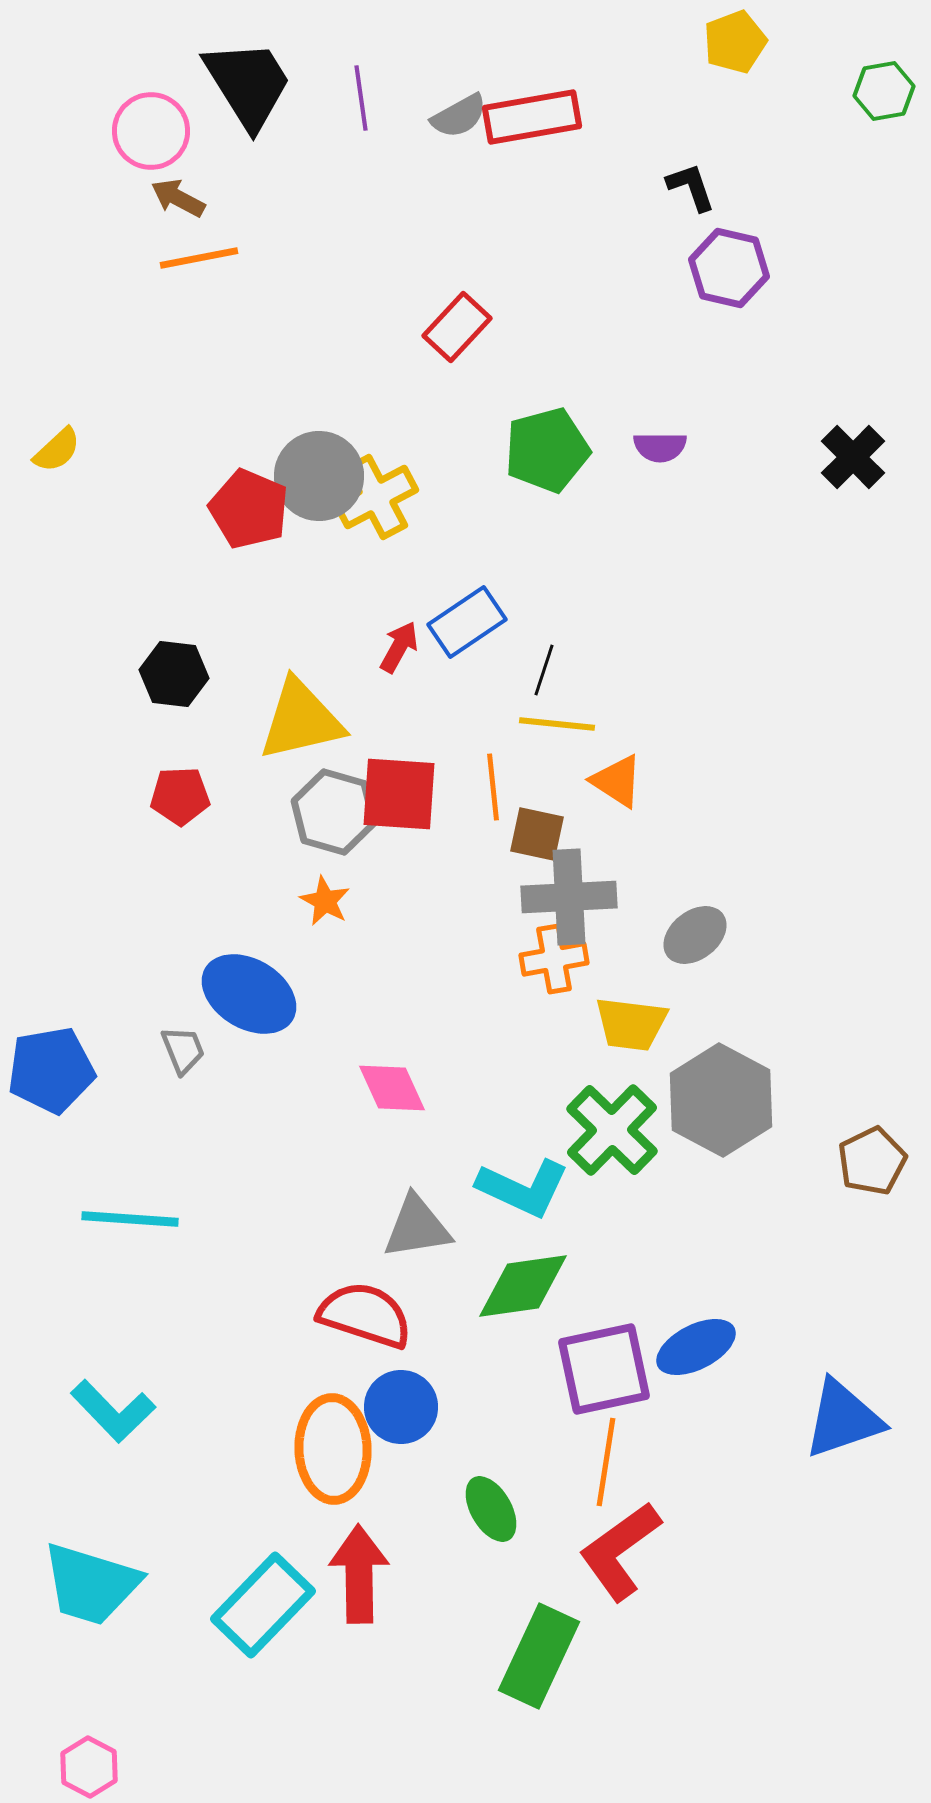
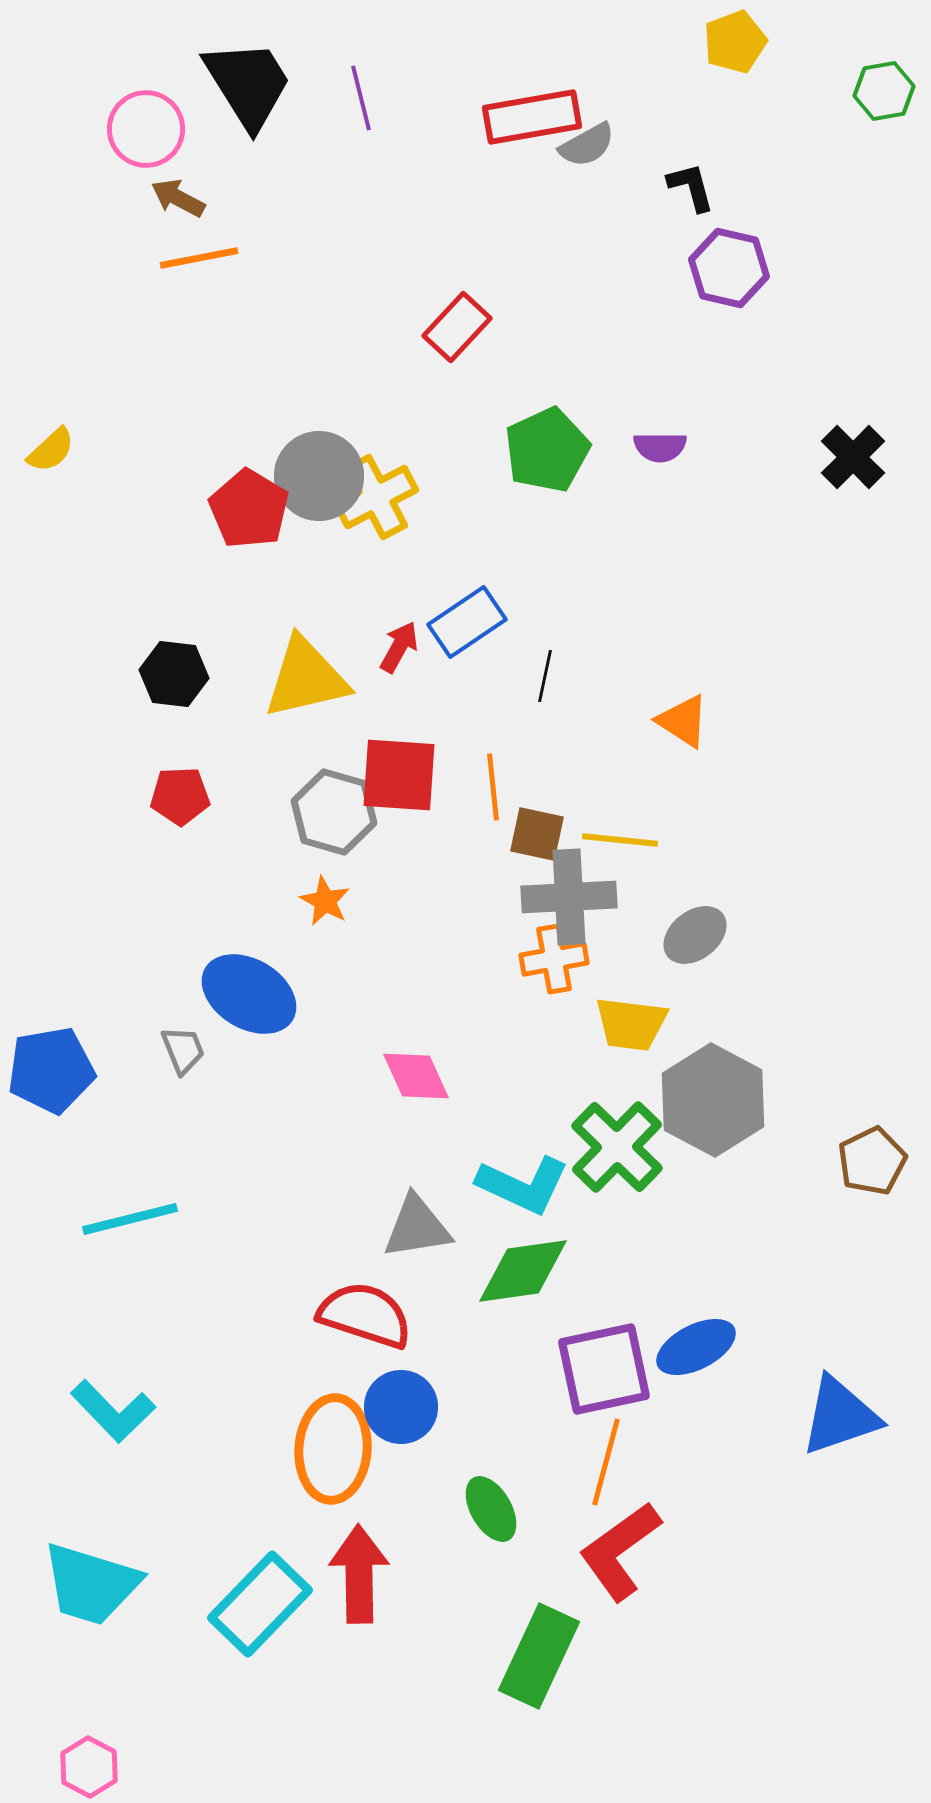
purple line at (361, 98): rotated 6 degrees counterclockwise
gray semicircle at (459, 116): moved 128 px right, 29 px down
pink circle at (151, 131): moved 5 px left, 2 px up
black L-shape at (691, 187): rotated 4 degrees clockwise
yellow semicircle at (57, 450): moved 6 px left
green pentagon at (547, 450): rotated 10 degrees counterclockwise
red pentagon at (249, 509): rotated 8 degrees clockwise
black line at (544, 670): moved 1 px right, 6 px down; rotated 6 degrees counterclockwise
yellow triangle at (301, 720): moved 5 px right, 42 px up
yellow line at (557, 724): moved 63 px right, 116 px down
orange triangle at (617, 781): moved 66 px right, 60 px up
red square at (399, 794): moved 19 px up
pink diamond at (392, 1088): moved 24 px right, 12 px up
gray hexagon at (721, 1100): moved 8 px left
green cross at (612, 1130): moved 5 px right, 17 px down
cyan L-shape at (523, 1188): moved 3 px up
cyan line at (130, 1219): rotated 18 degrees counterclockwise
green diamond at (523, 1286): moved 15 px up
blue triangle at (843, 1419): moved 3 px left, 3 px up
orange ellipse at (333, 1449): rotated 6 degrees clockwise
orange line at (606, 1462): rotated 6 degrees clockwise
cyan rectangle at (263, 1605): moved 3 px left, 1 px up
